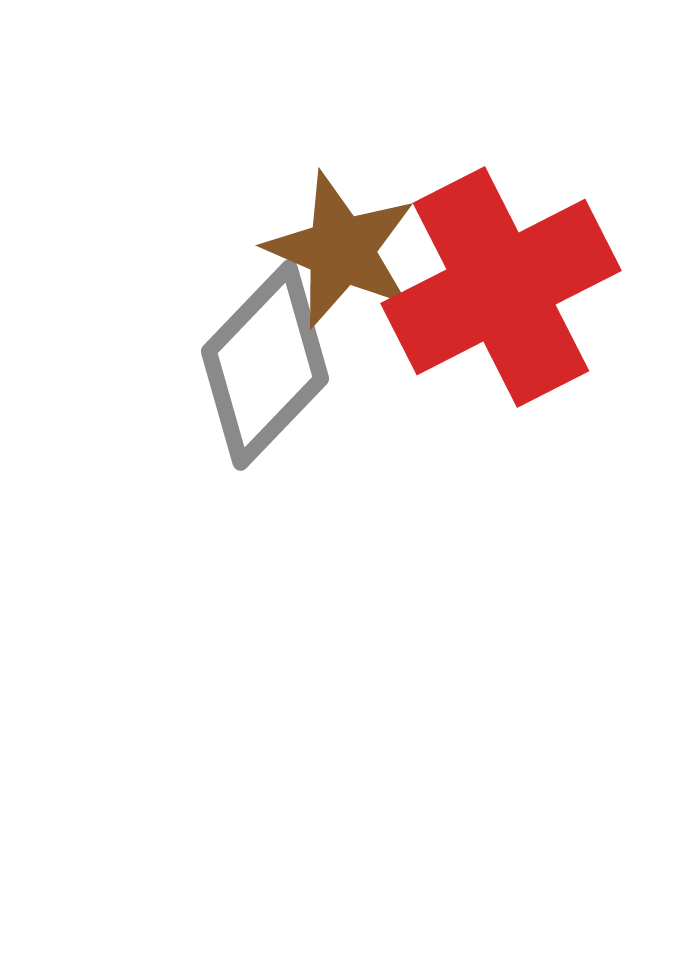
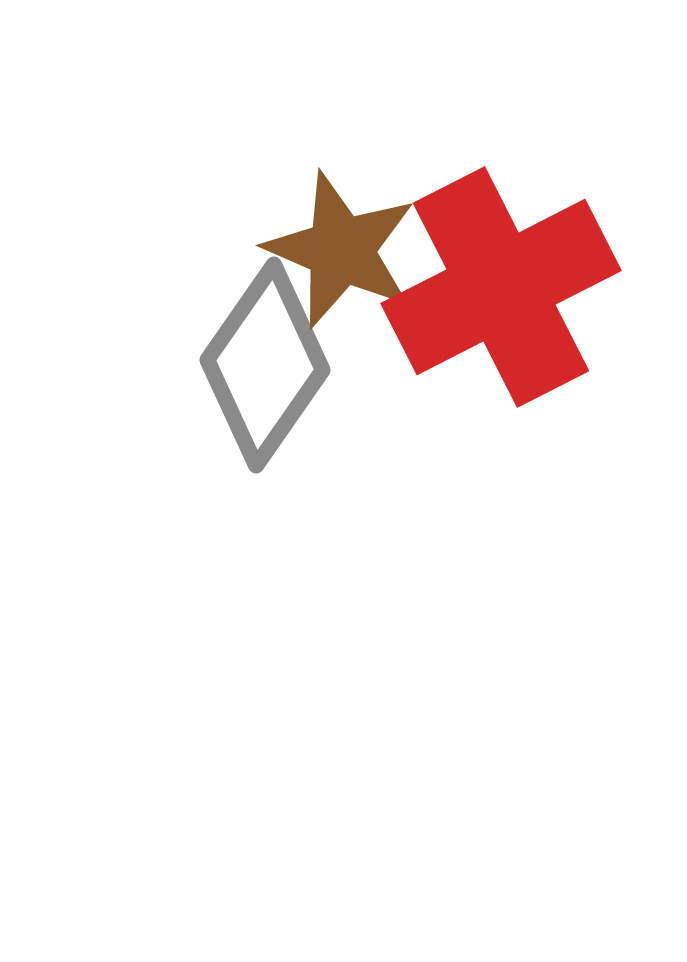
gray diamond: rotated 9 degrees counterclockwise
